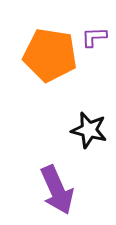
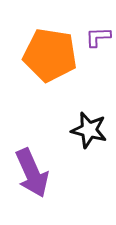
purple L-shape: moved 4 px right
purple arrow: moved 25 px left, 17 px up
